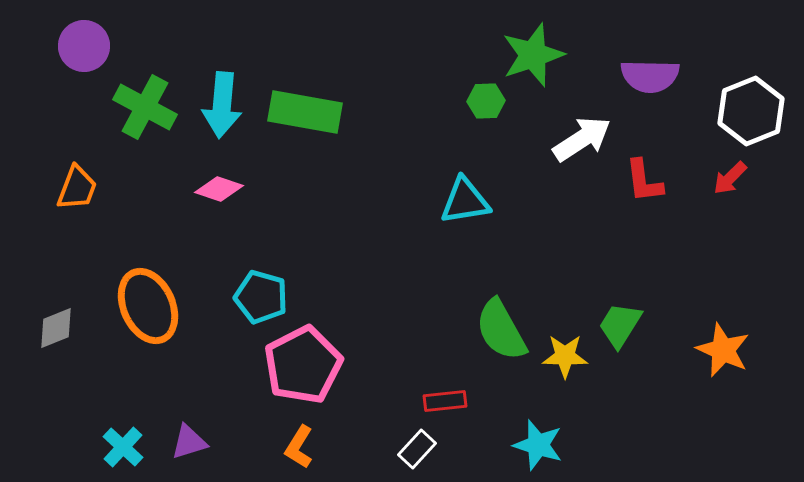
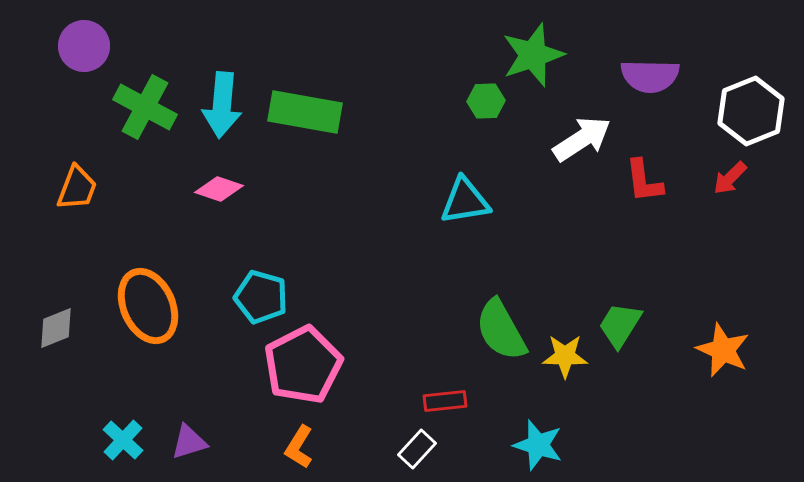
cyan cross: moved 7 px up
